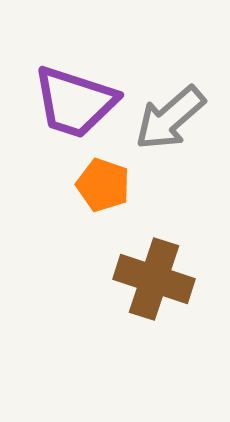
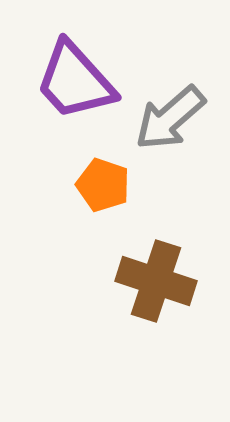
purple trapezoid: moved 21 px up; rotated 30 degrees clockwise
brown cross: moved 2 px right, 2 px down
